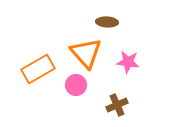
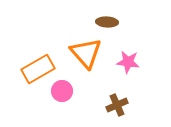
pink circle: moved 14 px left, 6 px down
